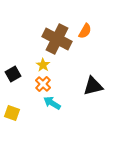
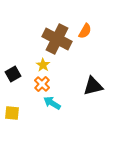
orange cross: moved 1 px left
yellow square: rotated 14 degrees counterclockwise
